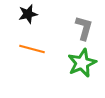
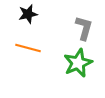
orange line: moved 4 px left, 1 px up
green star: moved 4 px left
